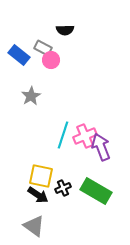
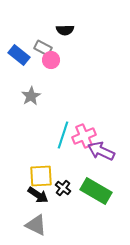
pink cross: moved 1 px left
purple arrow: moved 4 px down; rotated 44 degrees counterclockwise
yellow square: rotated 15 degrees counterclockwise
black cross: rotated 28 degrees counterclockwise
gray triangle: moved 2 px right, 1 px up; rotated 10 degrees counterclockwise
